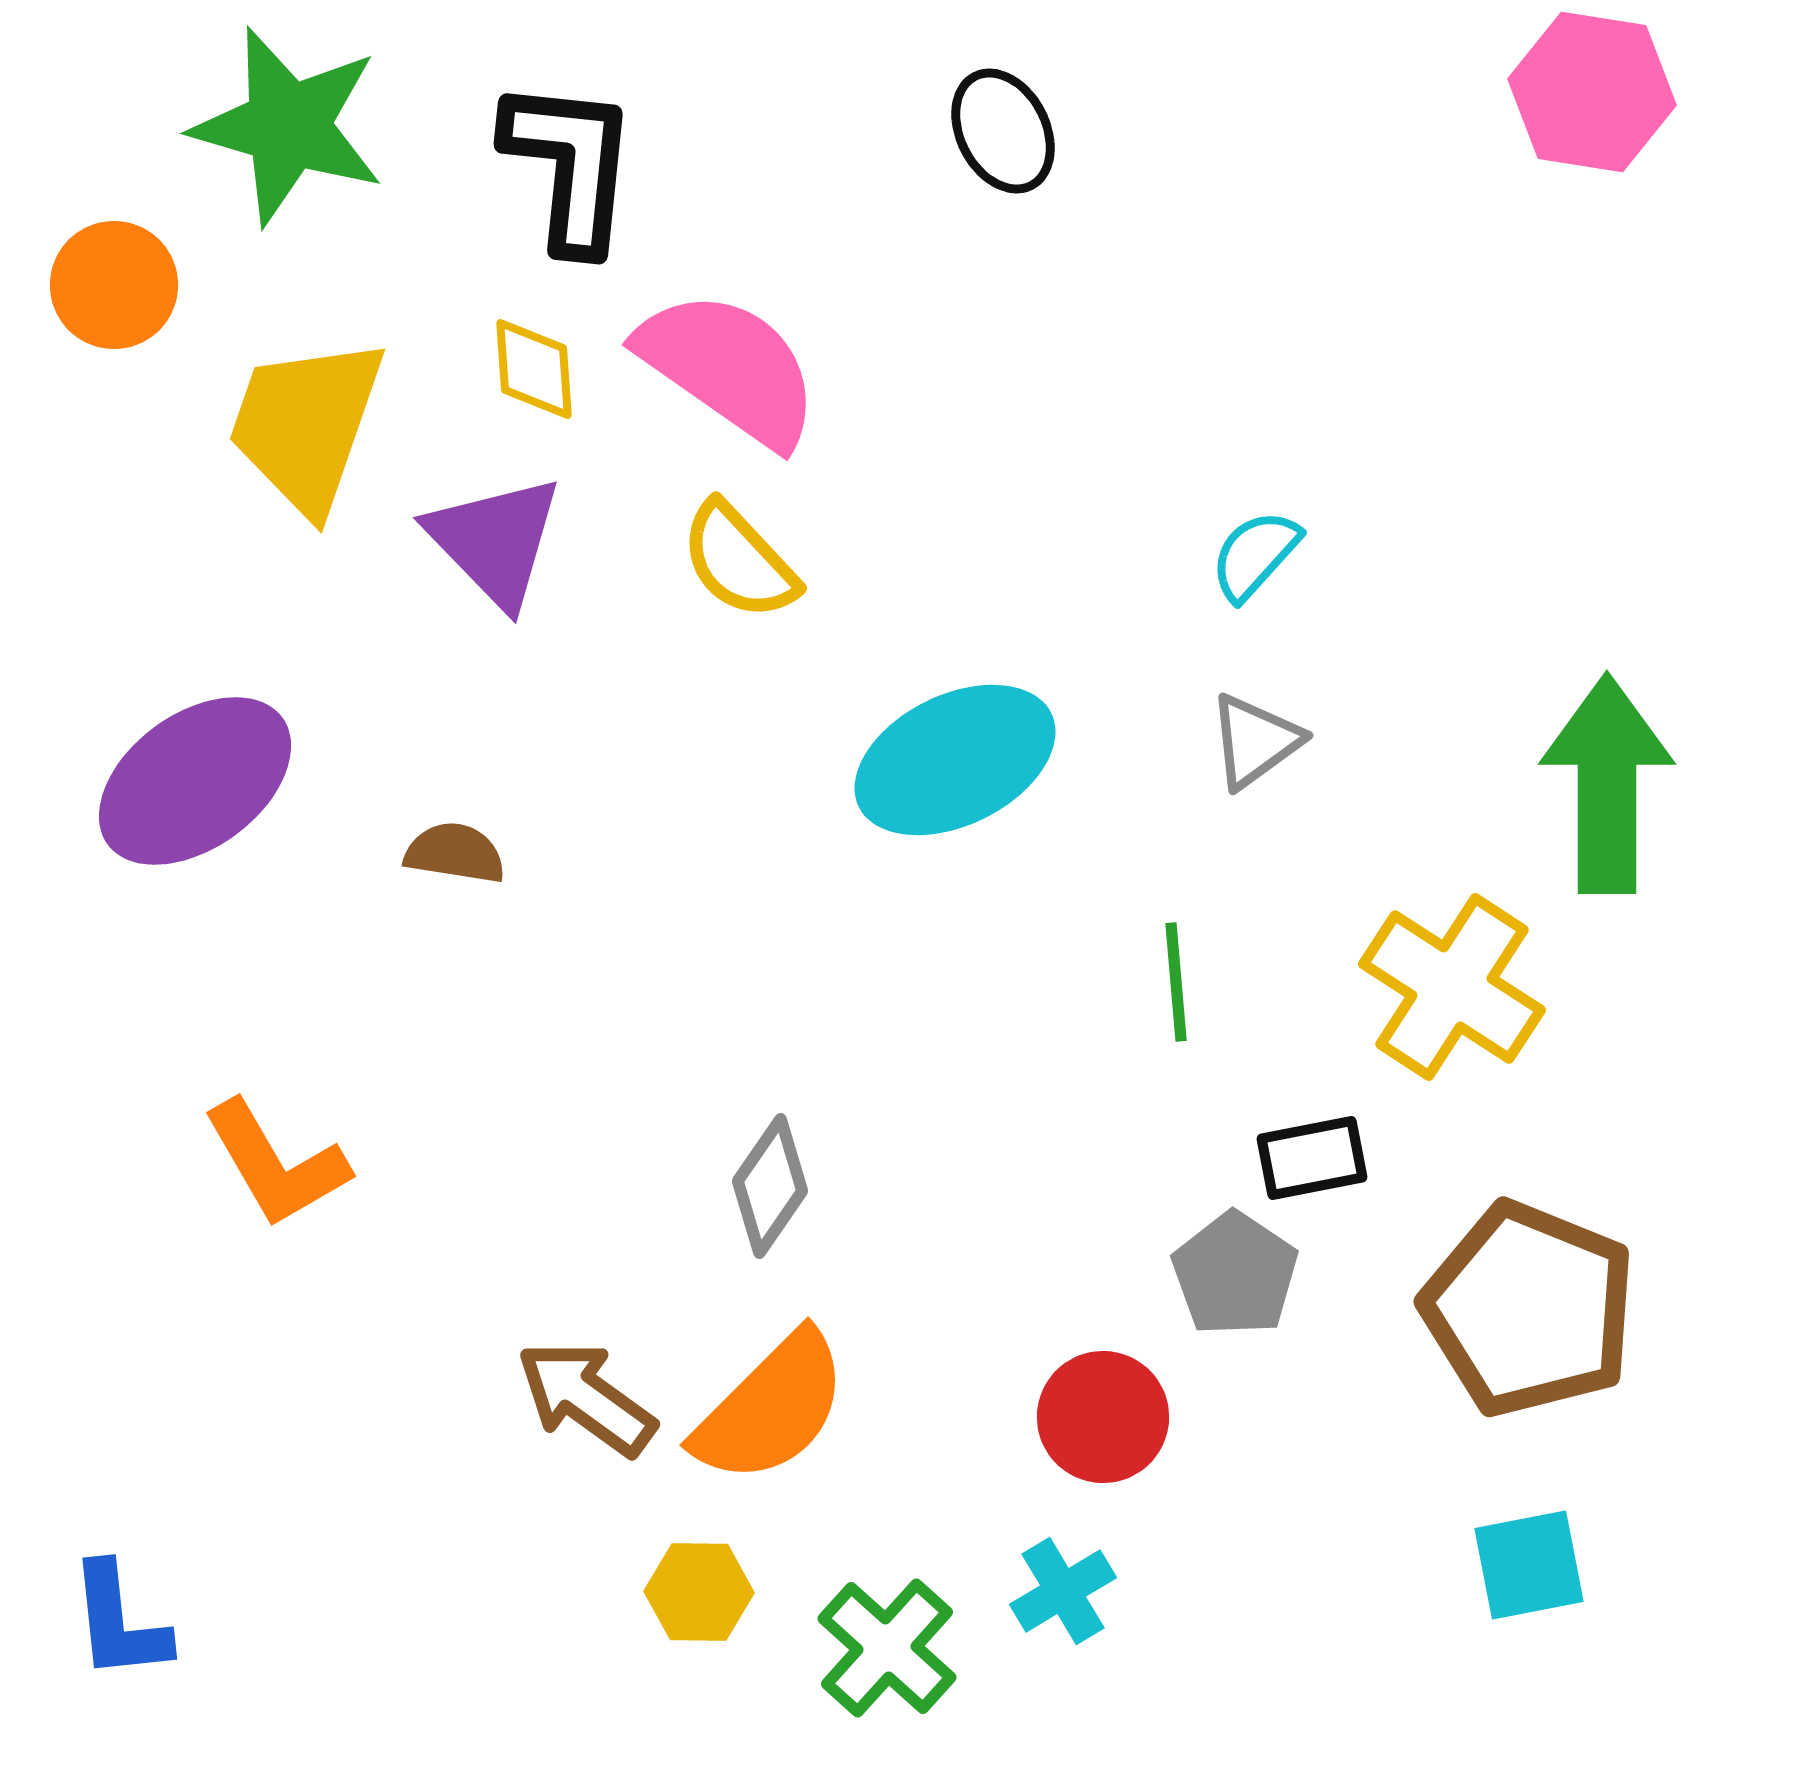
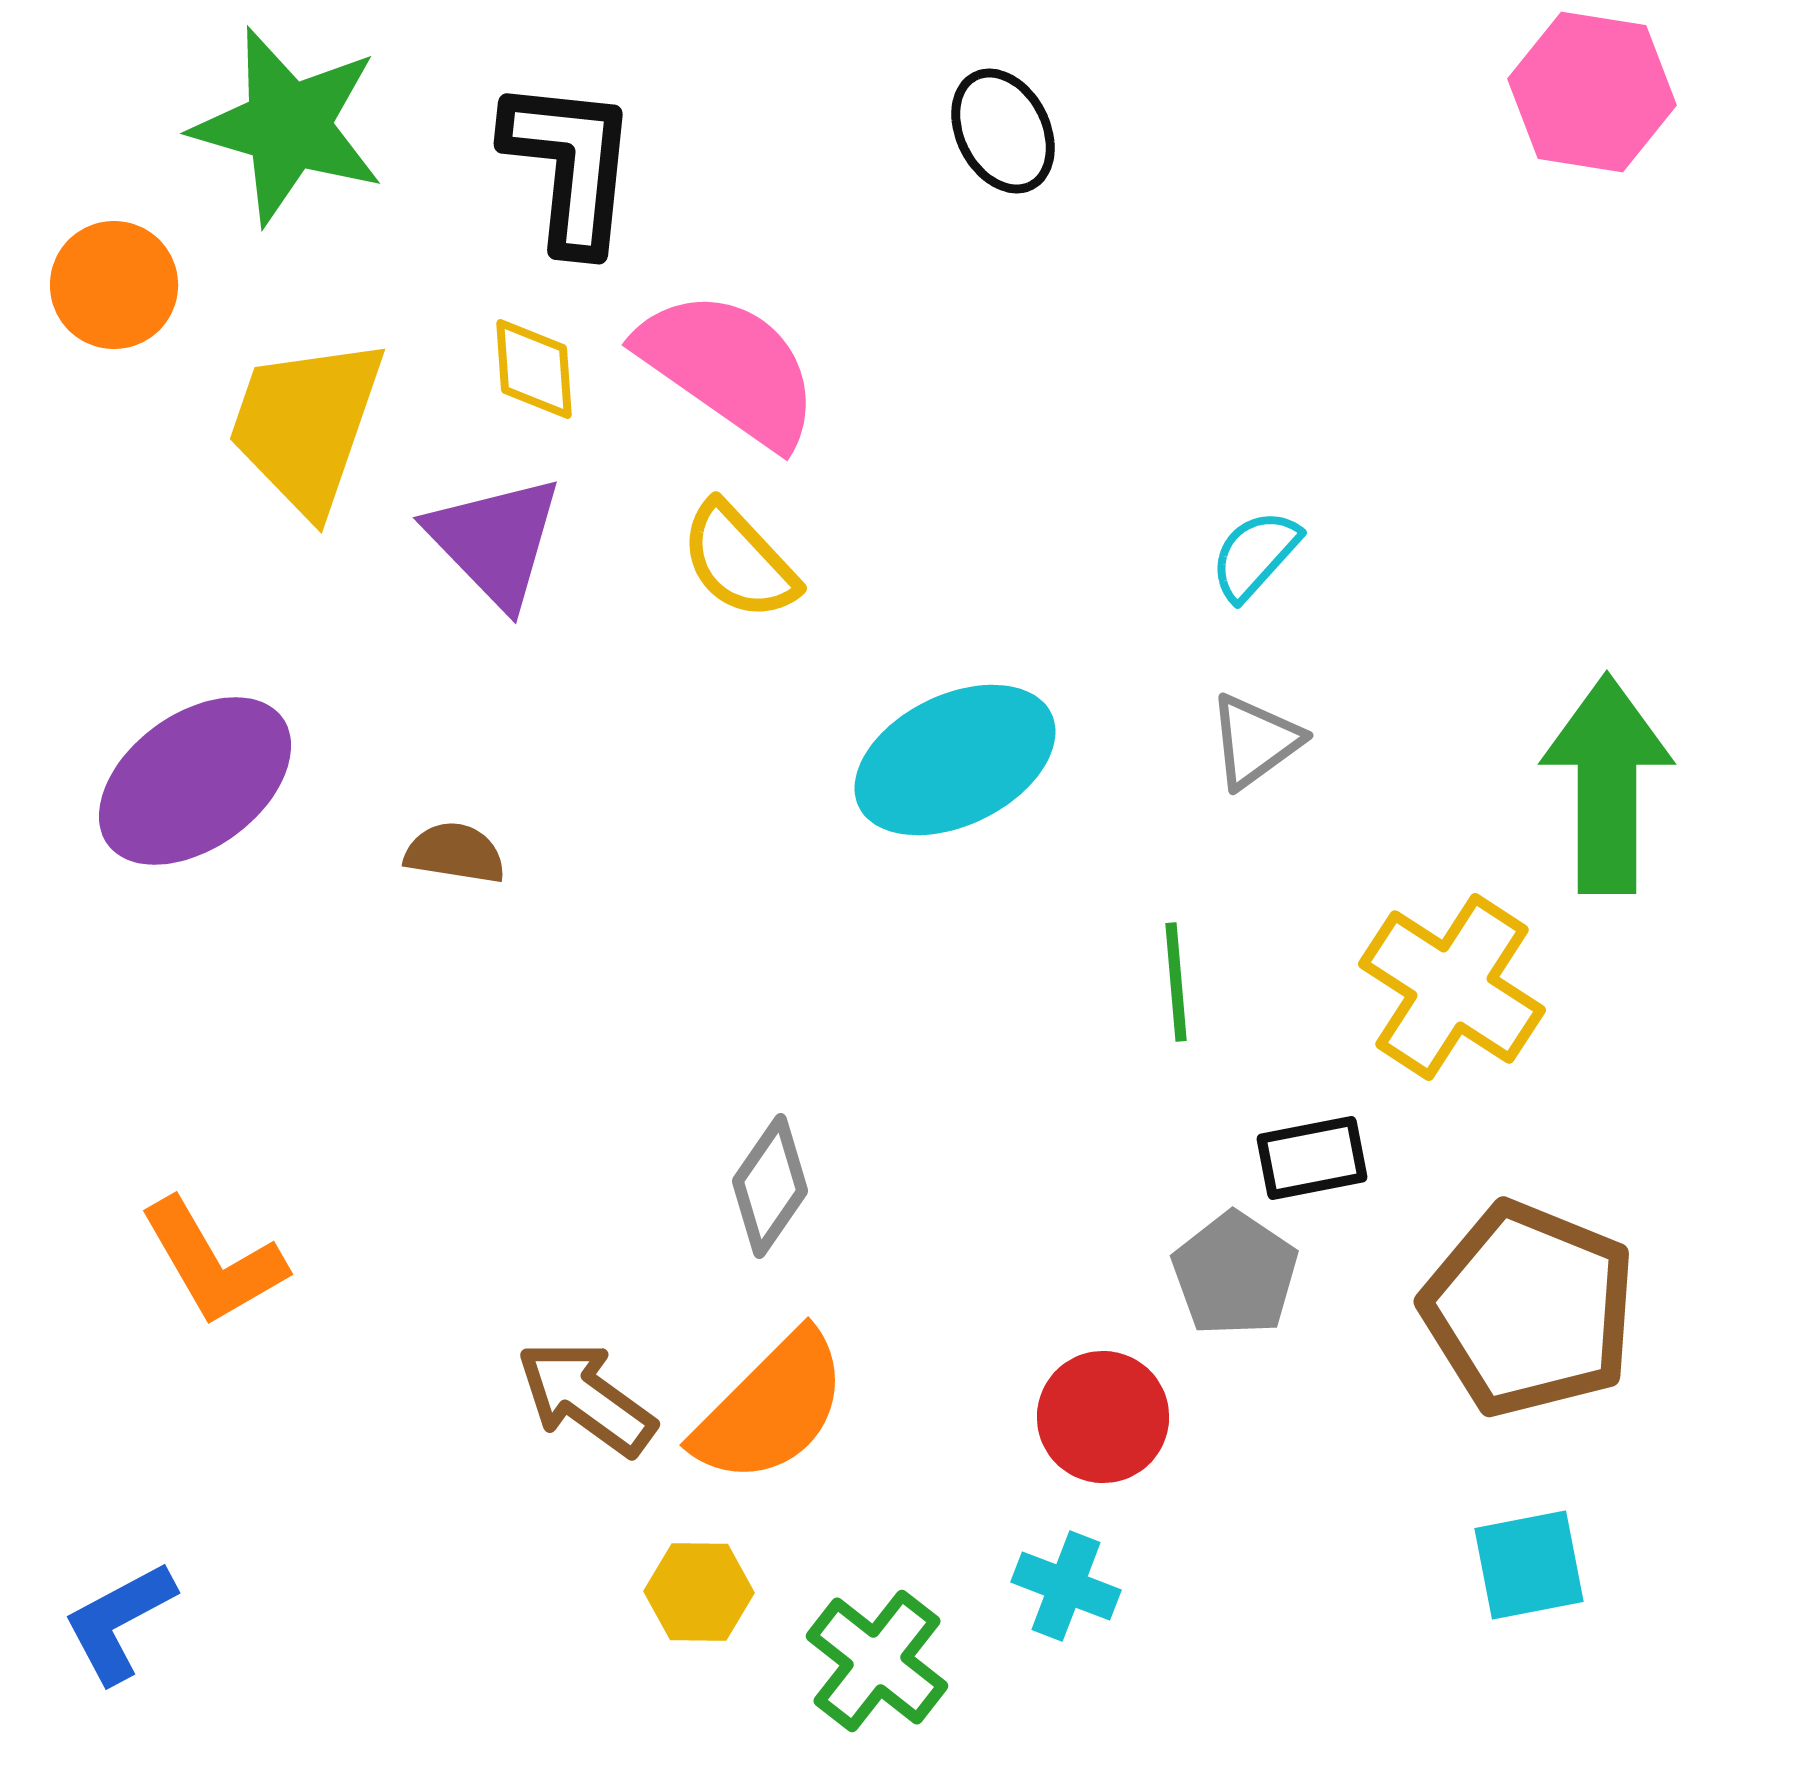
orange L-shape: moved 63 px left, 98 px down
cyan cross: moved 3 px right, 5 px up; rotated 38 degrees counterclockwise
blue L-shape: rotated 68 degrees clockwise
green cross: moved 10 px left, 13 px down; rotated 4 degrees counterclockwise
